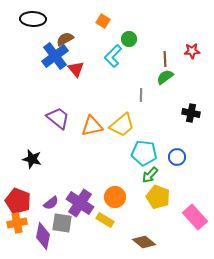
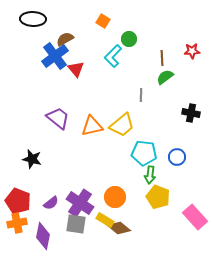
brown line: moved 3 px left, 1 px up
green arrow: rotated 36 degrees counterclockwise
gray square: moved 14 px right, 1 px down
brown diamond: moved 25 px left, 14 px up
